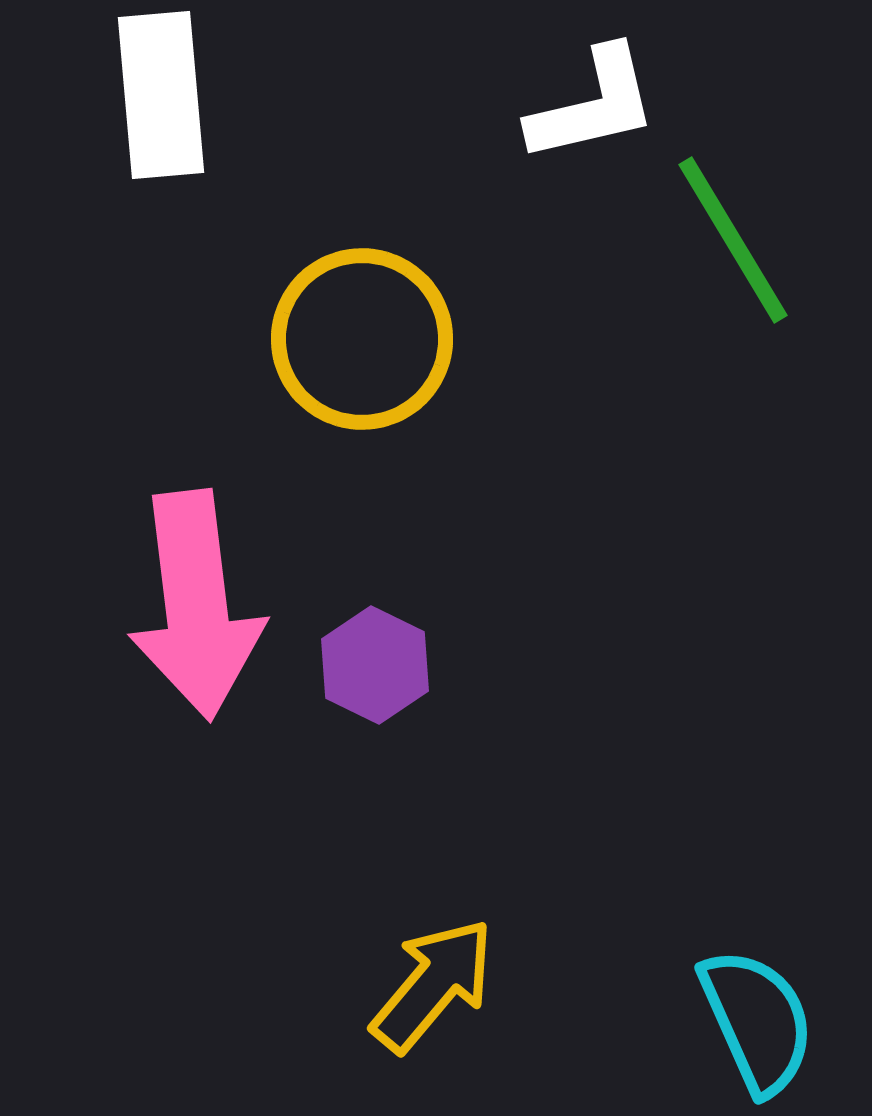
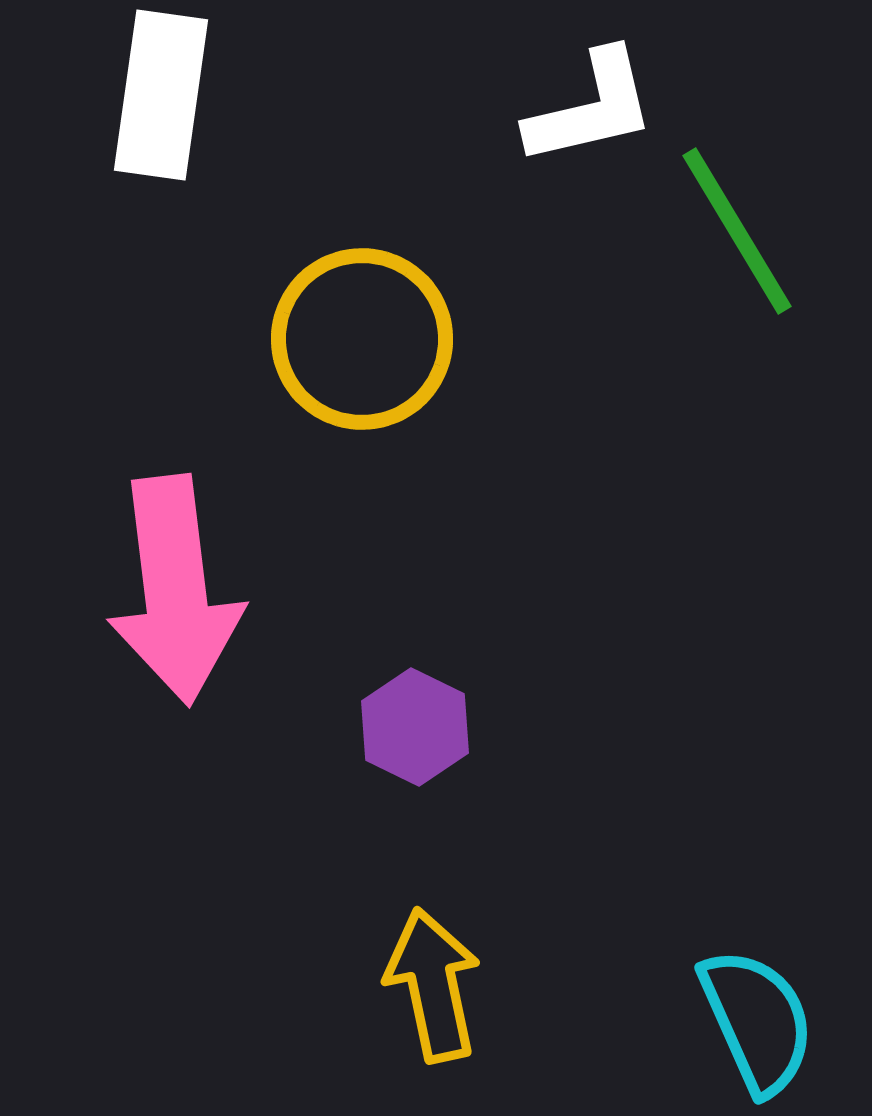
white rectangle: rotated 13 degrees clockwise
white L-shape: moved 2 px left, 3 px down
green line: moved 4 px right, 9 px up
pink arrow: moved 21 px left, 15 px up
purple hexagon: moved 40 px right, 62 px down
yellow arrow: rotated 52 degrees counterclockwise
